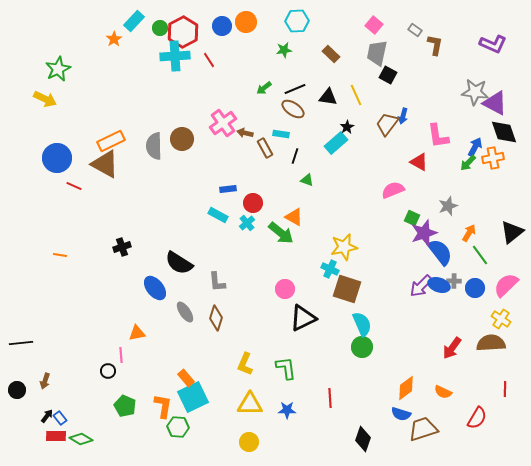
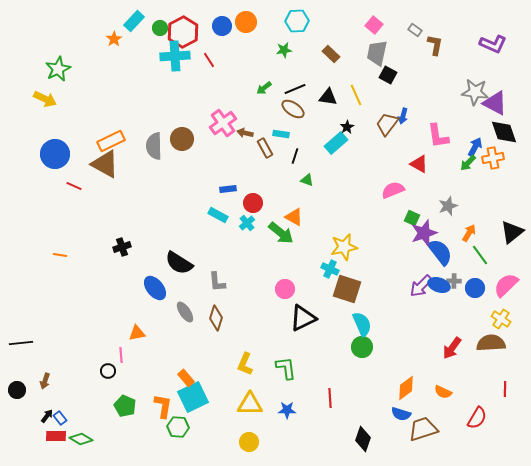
blue circle at (57, 158): moved 2 px left, 4 px up
red triangle at (419, 162): moved 2 px down
